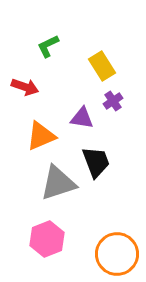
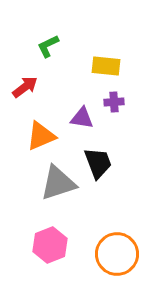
yellow rectangle: moved 4 px right; rotated 52 degrees counterclockwise
red arrow: rotated 56 degrees counterclockwise
purple cross: moved 1 px right, 1 px down; rotated 30 degrees clockwise
black trapezoid: moved 2 px right, 1 px down
pink hexagon: moved 3 px right, 6 px down
